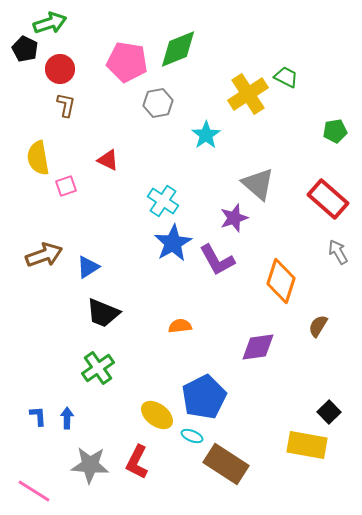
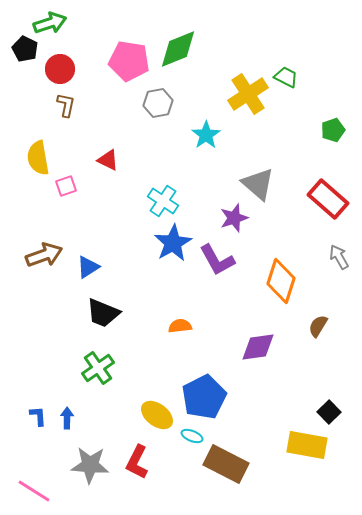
pink pentagon: moved 2 px right, 1 px up
green pentagon: moved 2 px left, 1 px up; rotated 10 degrees counterclockwise
gray arrow: moved 1 px right, 5 px down
brown rectangle: rotated 6 degrees counterclockwise
